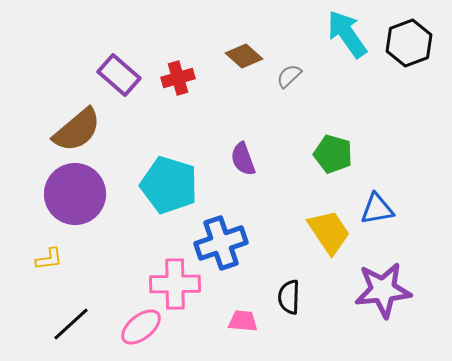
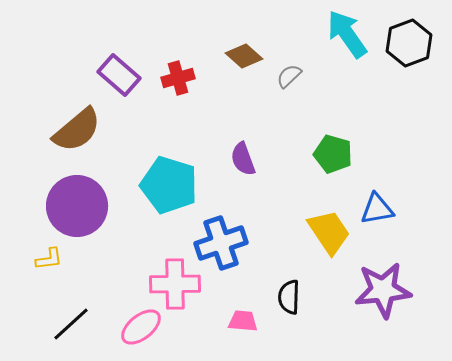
purple circle: moved 2 px right, 12 px down
